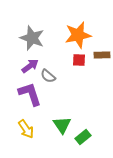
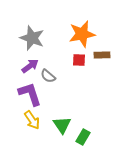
orange star: moved 4 px right, 1 px up
yellow arrow: moved 6 px right, 9 px up
green rectangle: rotated 21 degrees counterclockwise
